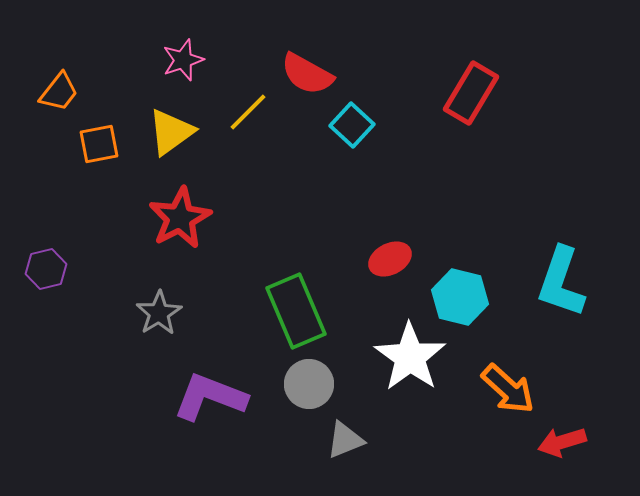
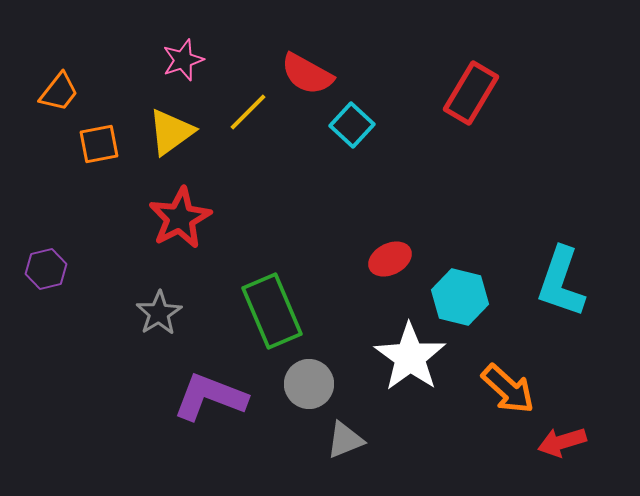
green rectangle: moved 24 px left
